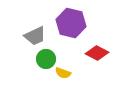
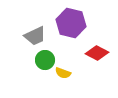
green circle: moved 1 px left, 1 px down
